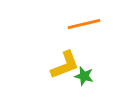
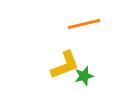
green star: rotated 30 degrees counterclockwise
